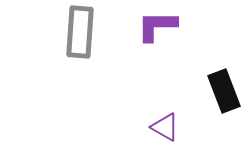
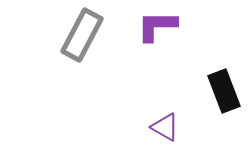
gray rectangle: moved 2 px right, 3 px down; rotated 24 degrees clockwise
